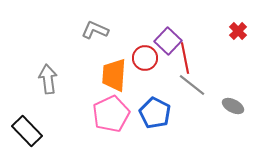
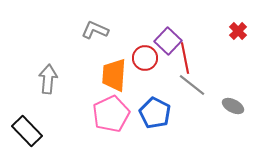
gray arrow: rotated 12 degrees clockwise
